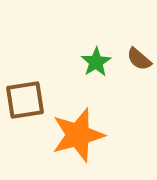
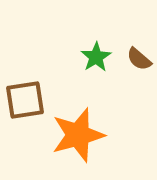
green star: moved 5 px up
